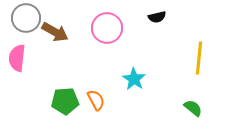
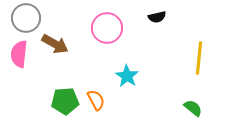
brown arrow: moved 12 px down
pink semicircle: moved 2 px right, 4 px up
cyan star: moved 7 px left, 3 px up
